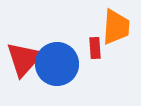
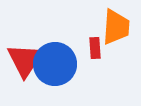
red triangle: moved 1 px right, 1 px down; rotated 9 degrees counterclockwise
blue circle: moved 2 px left
